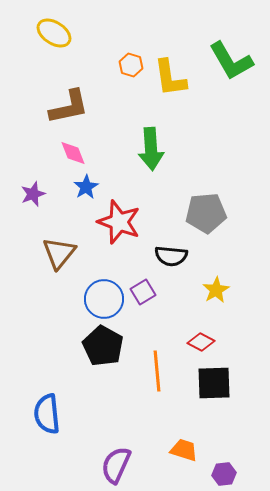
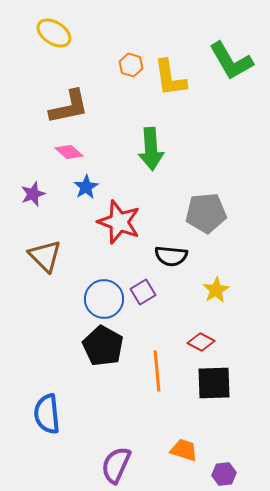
pink diamond: moved 4 px left, 1 px up; rotated 28 degrees counterclockwise
brown triangle: moved 14 px left, 3 px down; rotated 24 degrees counterclockwise
